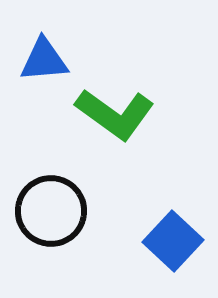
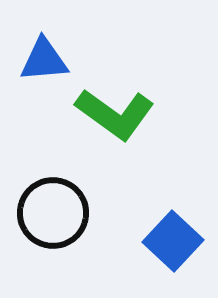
black circle: moved 2 px right, 2 px down
